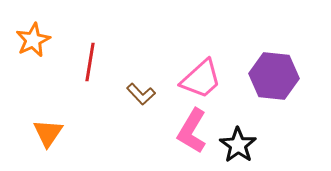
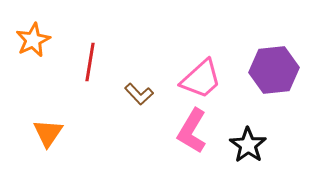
purple hexagon: moved 6 px up; rotated 12 degrees counterclockwise
brown L-shape: moved 2 px left
black star: moved 10 px right
